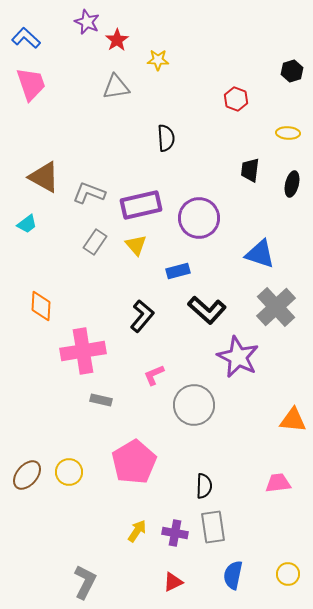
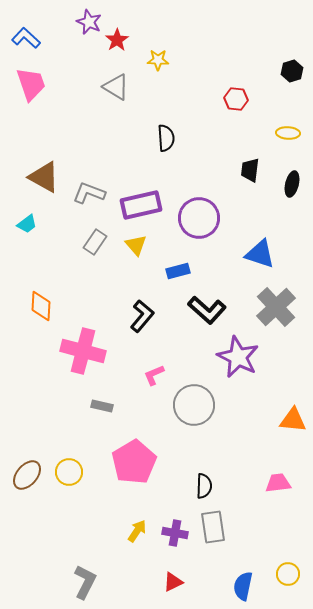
purple star at (87, 22): moved 2 px right
gray triangle at (116, 87): rotated 40 degrees clockwise
red hexagon at (236, 99): rotated 15 degrees counterclockwise
pink cross at (83, 351): rotated 24 degrees clockwise
gray rectangle at (101, 400): moved 1 px right, 6 px down
blue semicircle at (233, 575): moved 10 px right, 11 px down
